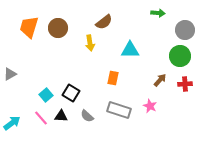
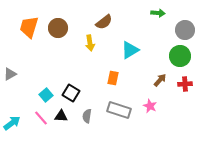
cyan triangle: rotated 30 degrees counterclockwise
gray semicircle: rotated 56 degrees clockwise
